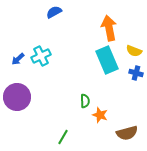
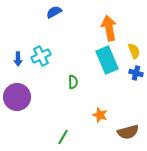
yellow semicircle: rotated 133 degrees counterclockwise
blue arrow: rotated 48 degrees counterclockwise
green semicircle: moved 12 px left, 19 px up
brown semicircle: moved 1 px right, 1 px up
